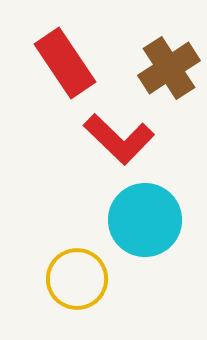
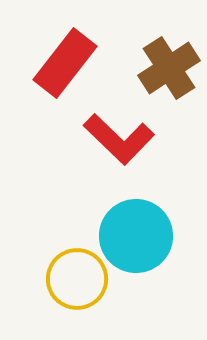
red rectangle: rotated 72 degrees clockwise
cyan circle: moved 9 px left, 16 px down
